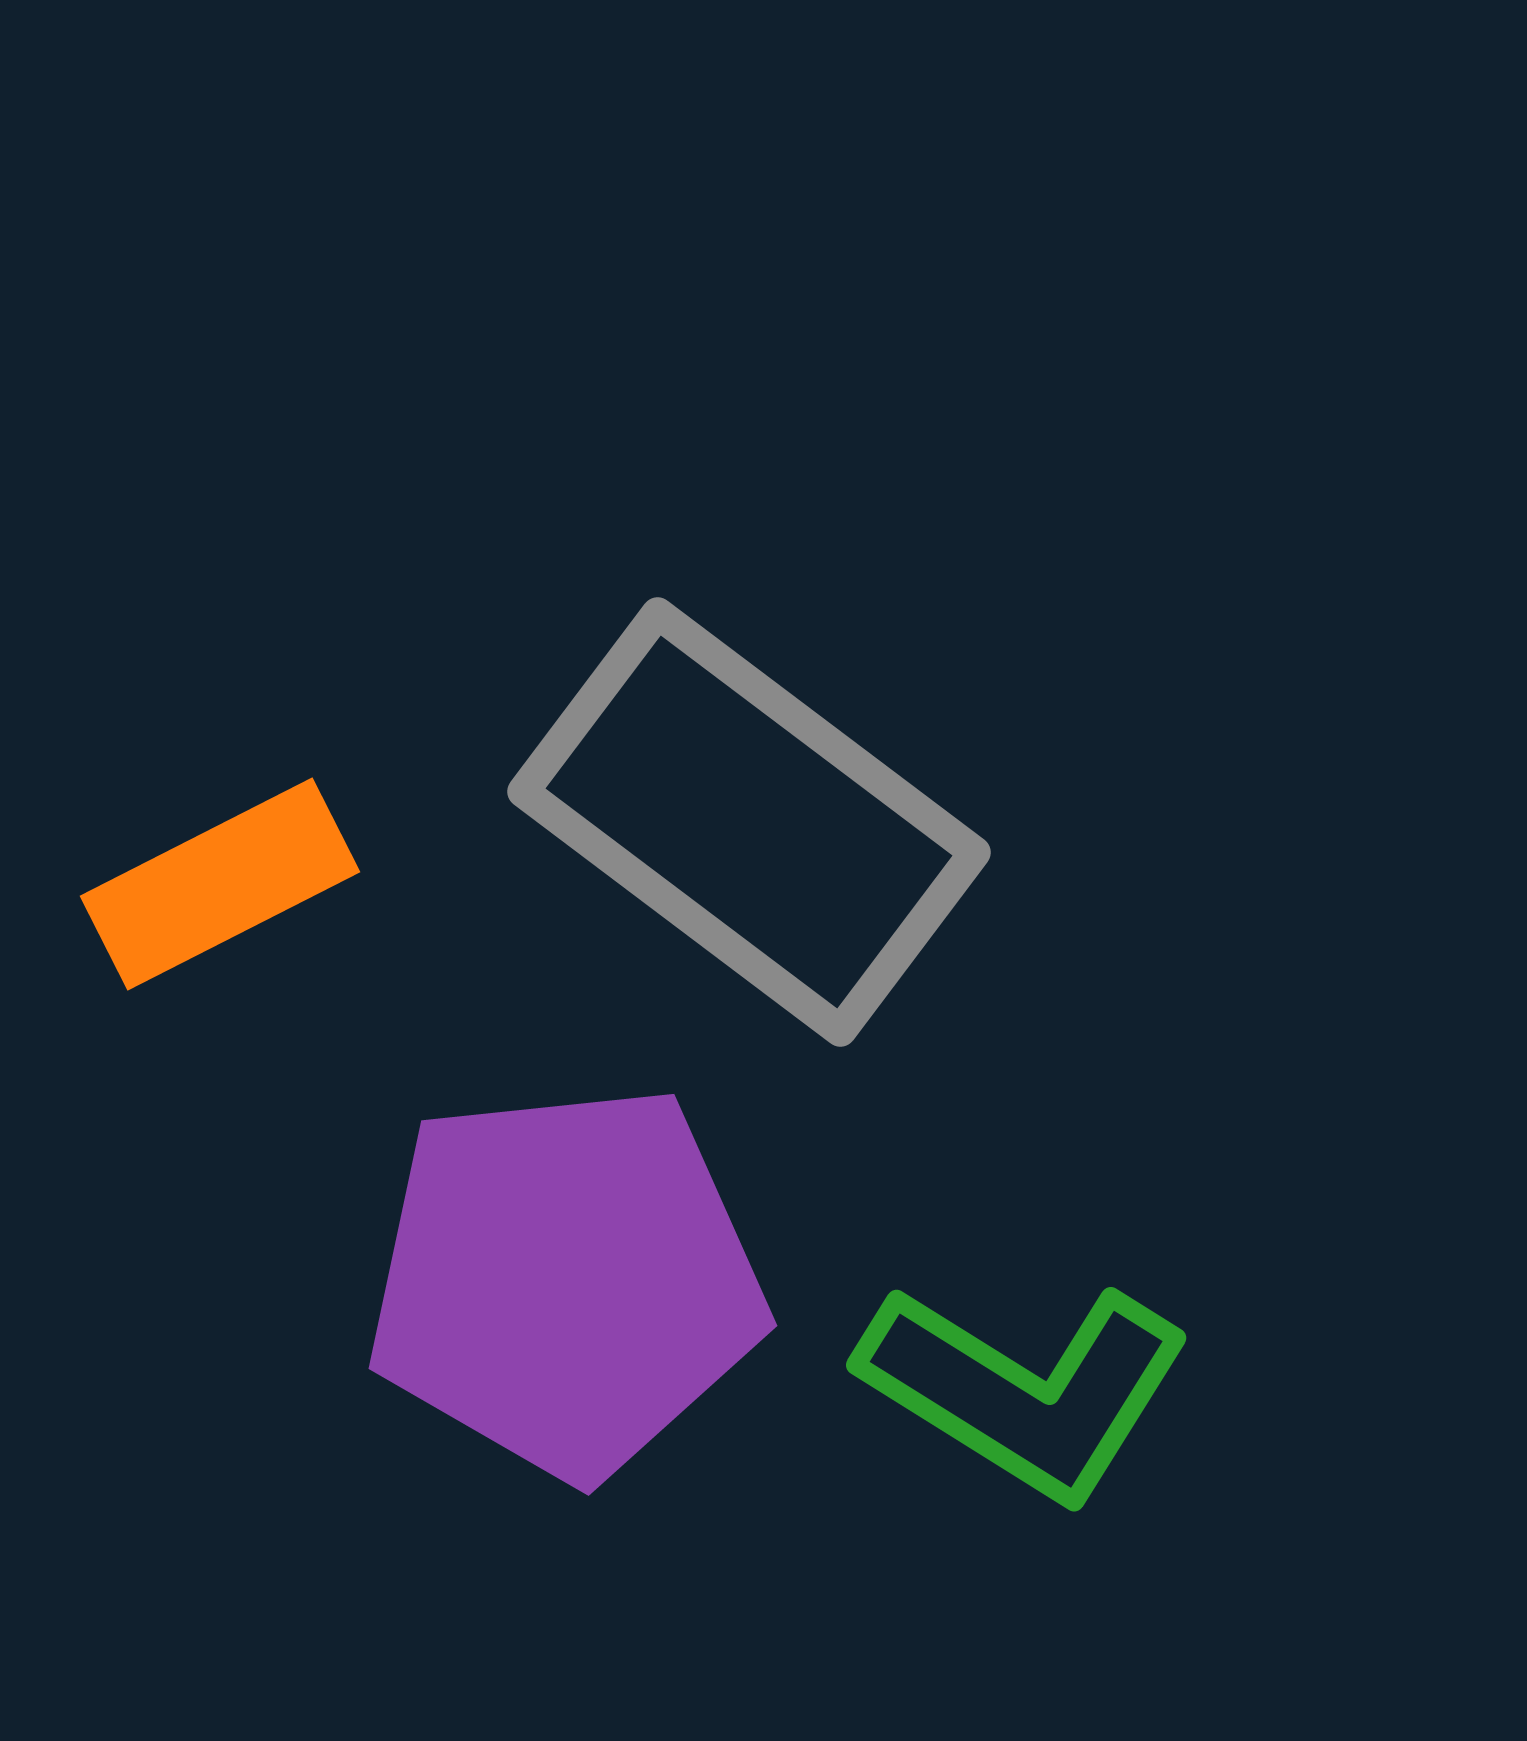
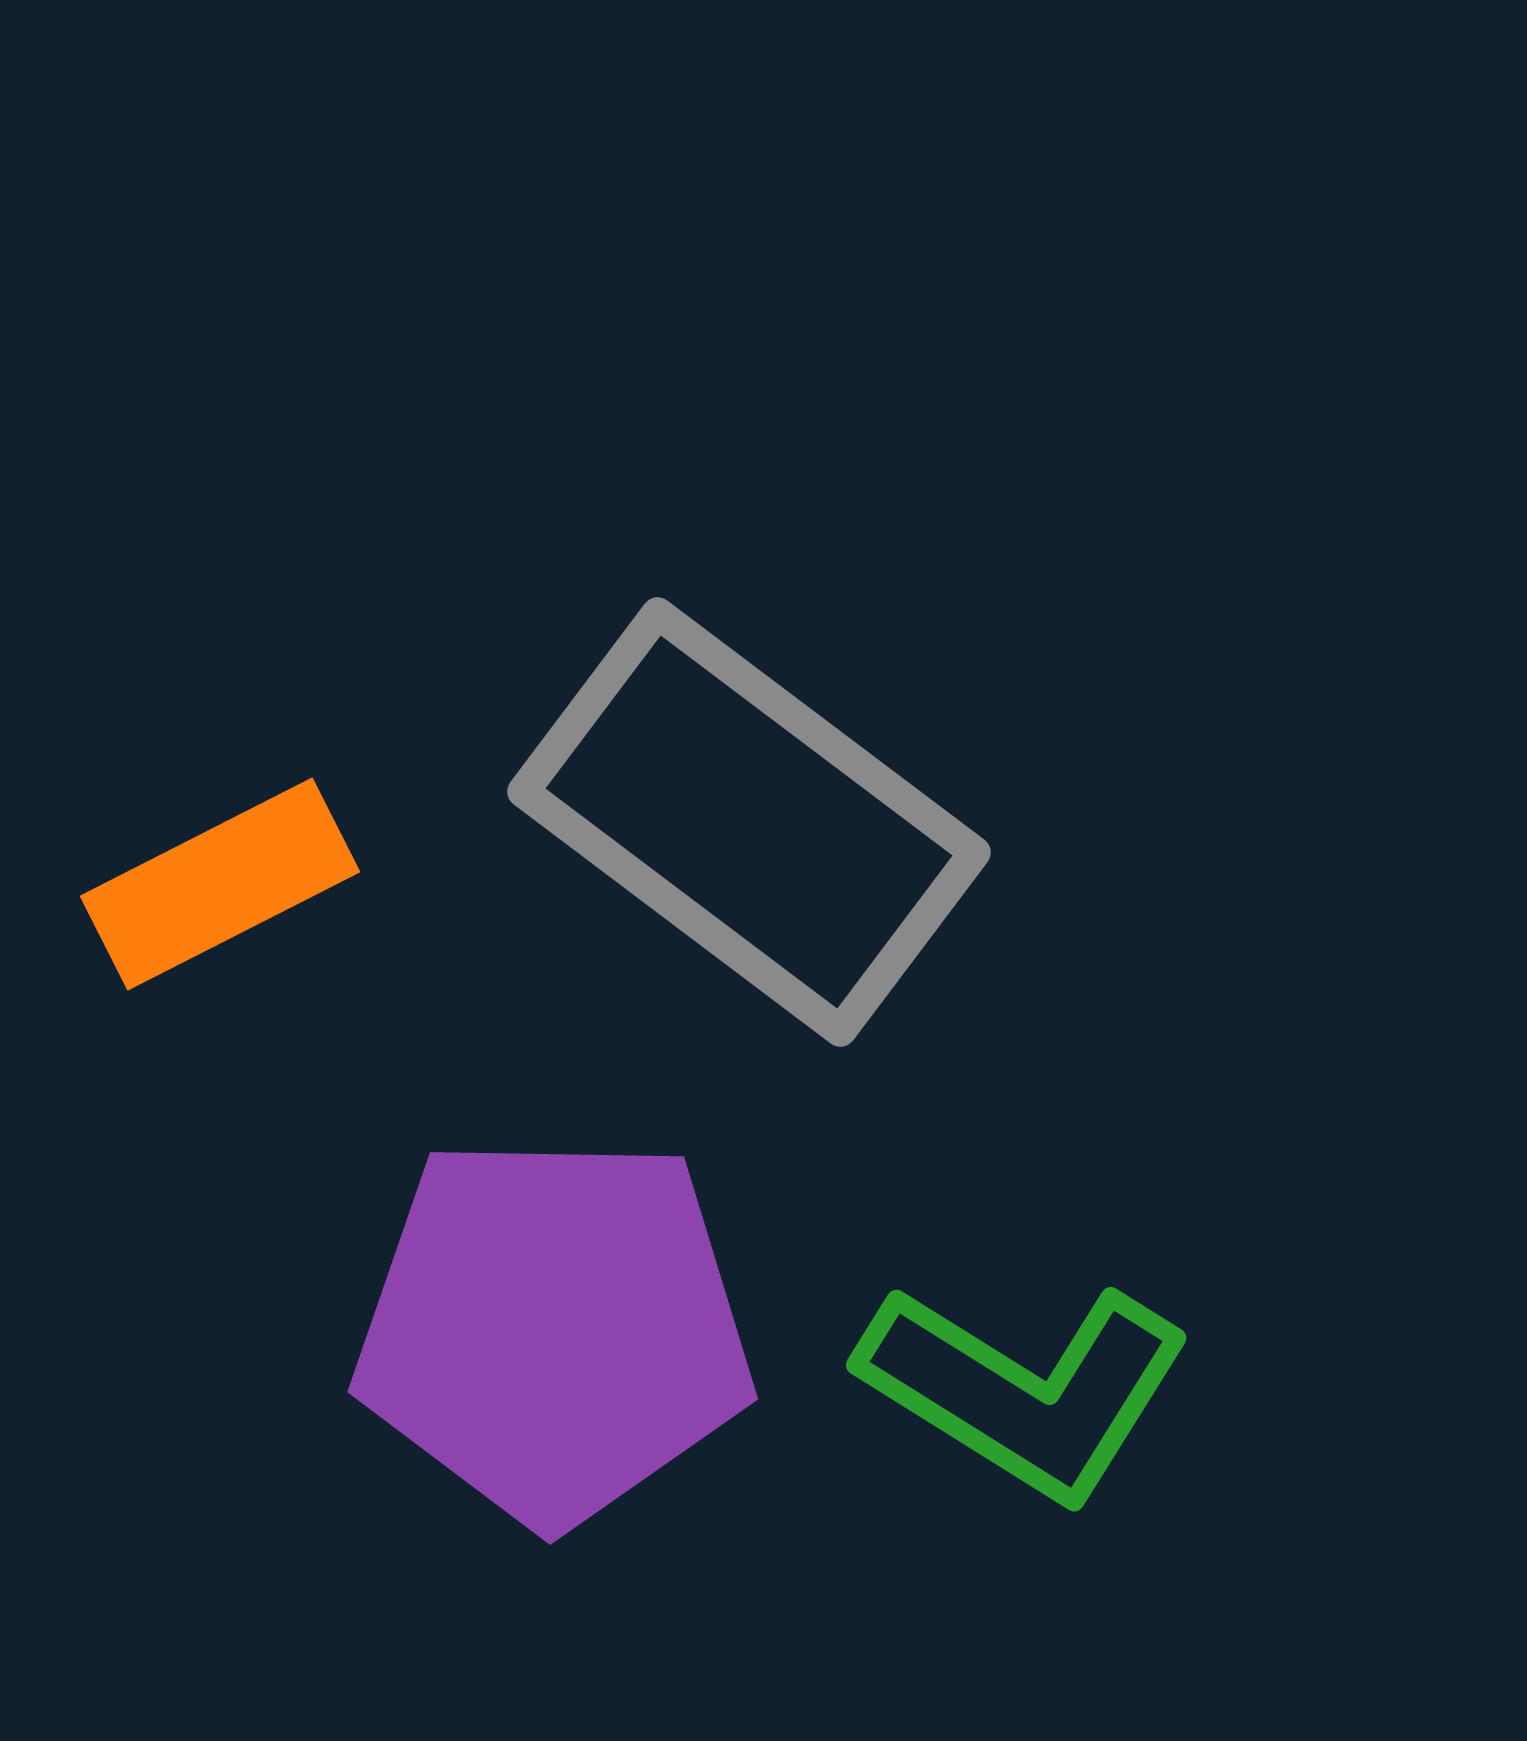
purple pentagon: moved 12 px left, 48 px down; rotated 7 degrees clockwise
